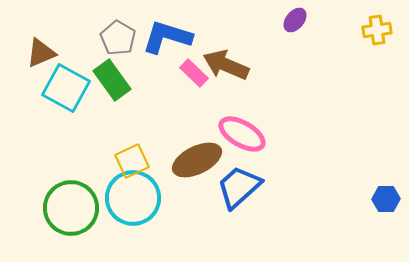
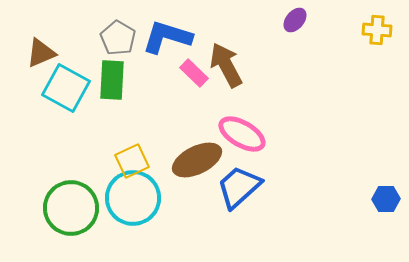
yellow cross: rotated 12 degrees clockwise
brown arrow: rotated 39 degrees clockwise
green rectangle: rotated 39 degrees clockwise
